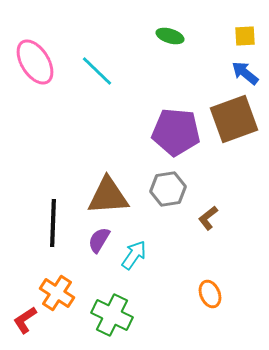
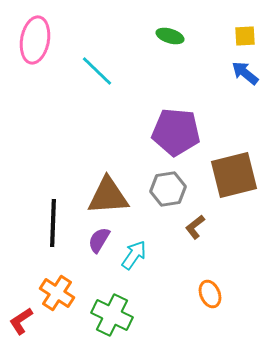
pink ellipse: moved 22 px up; rotated 42 degrees clockwise
brown square: moved 56 px down; rotated 6 degrees clockwise
brown L-shape: moved 13 px left, 9 px down
red L-shape: moved 4 px left, 1 px down
